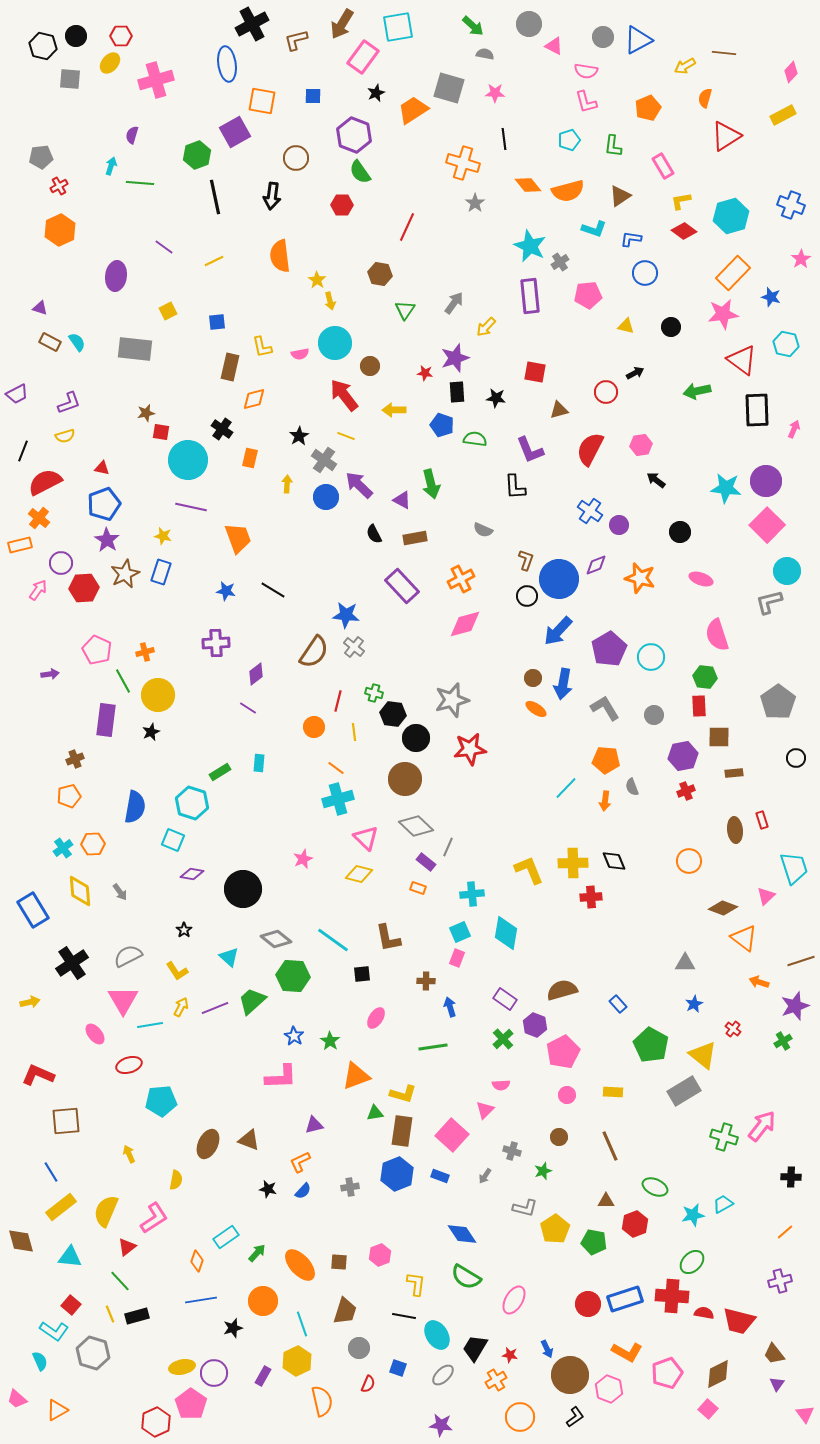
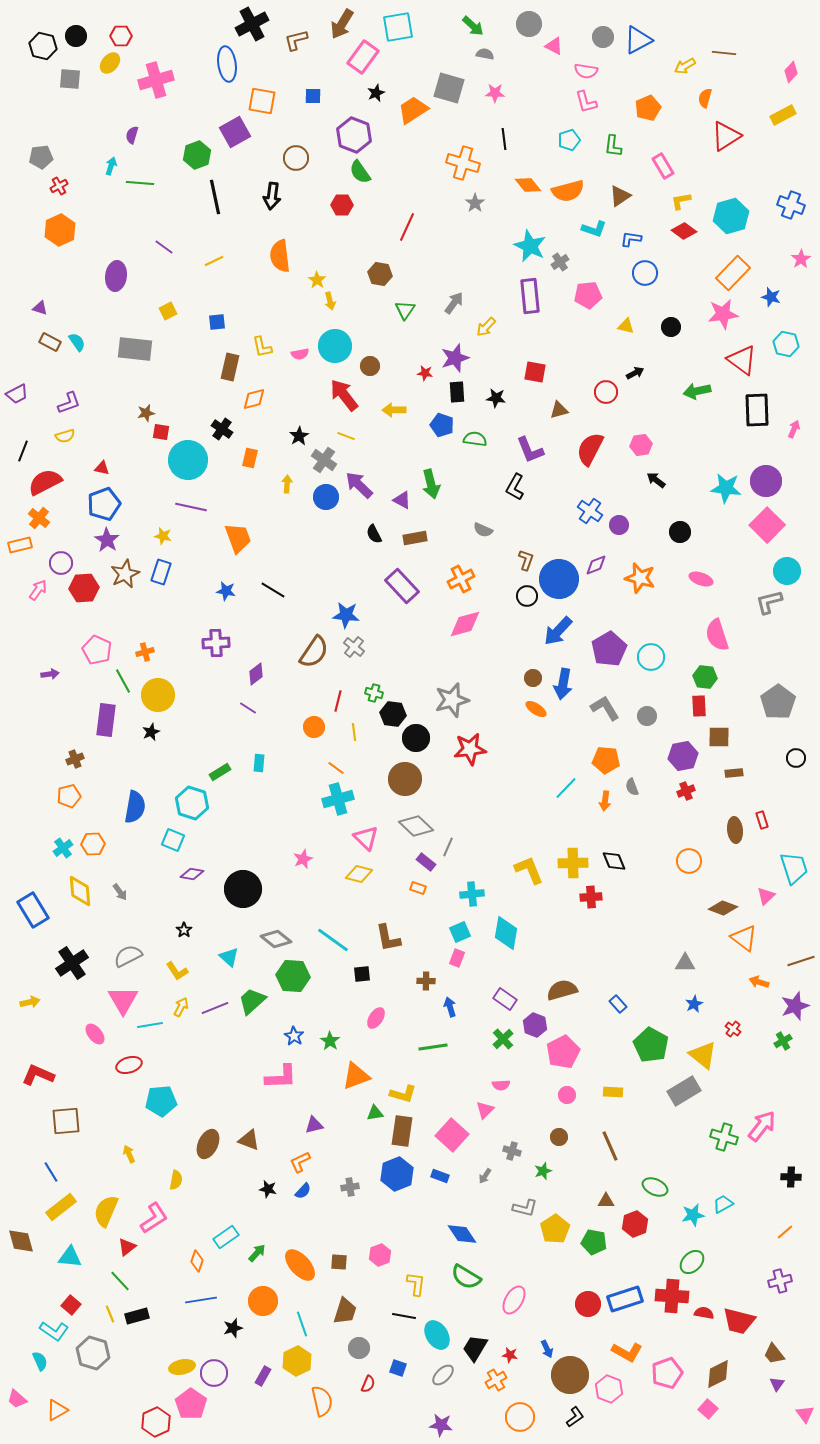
cyan circle at (335, 343): moved 3 px down
black L-shape at (515, 487): rotated 32 degrees clockwise
gray circle at (654, 715): moved 7 px left, 1 px down
